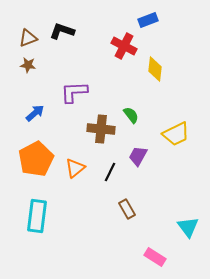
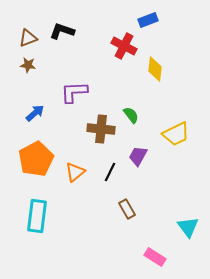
orange triangle: moved 4 px down
